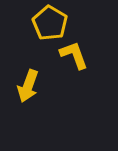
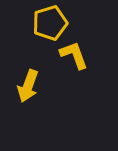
yellow pentagon: rotated 24 degrees clockwise
